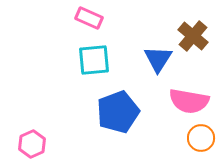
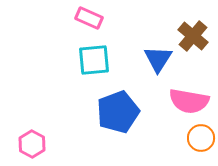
pink hexagon: rotated 8 degrees counterclockwise
